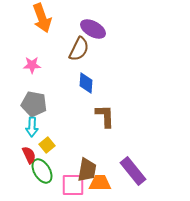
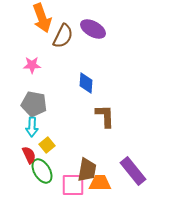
brown semicircle: moved 16 px left, 13 px up
